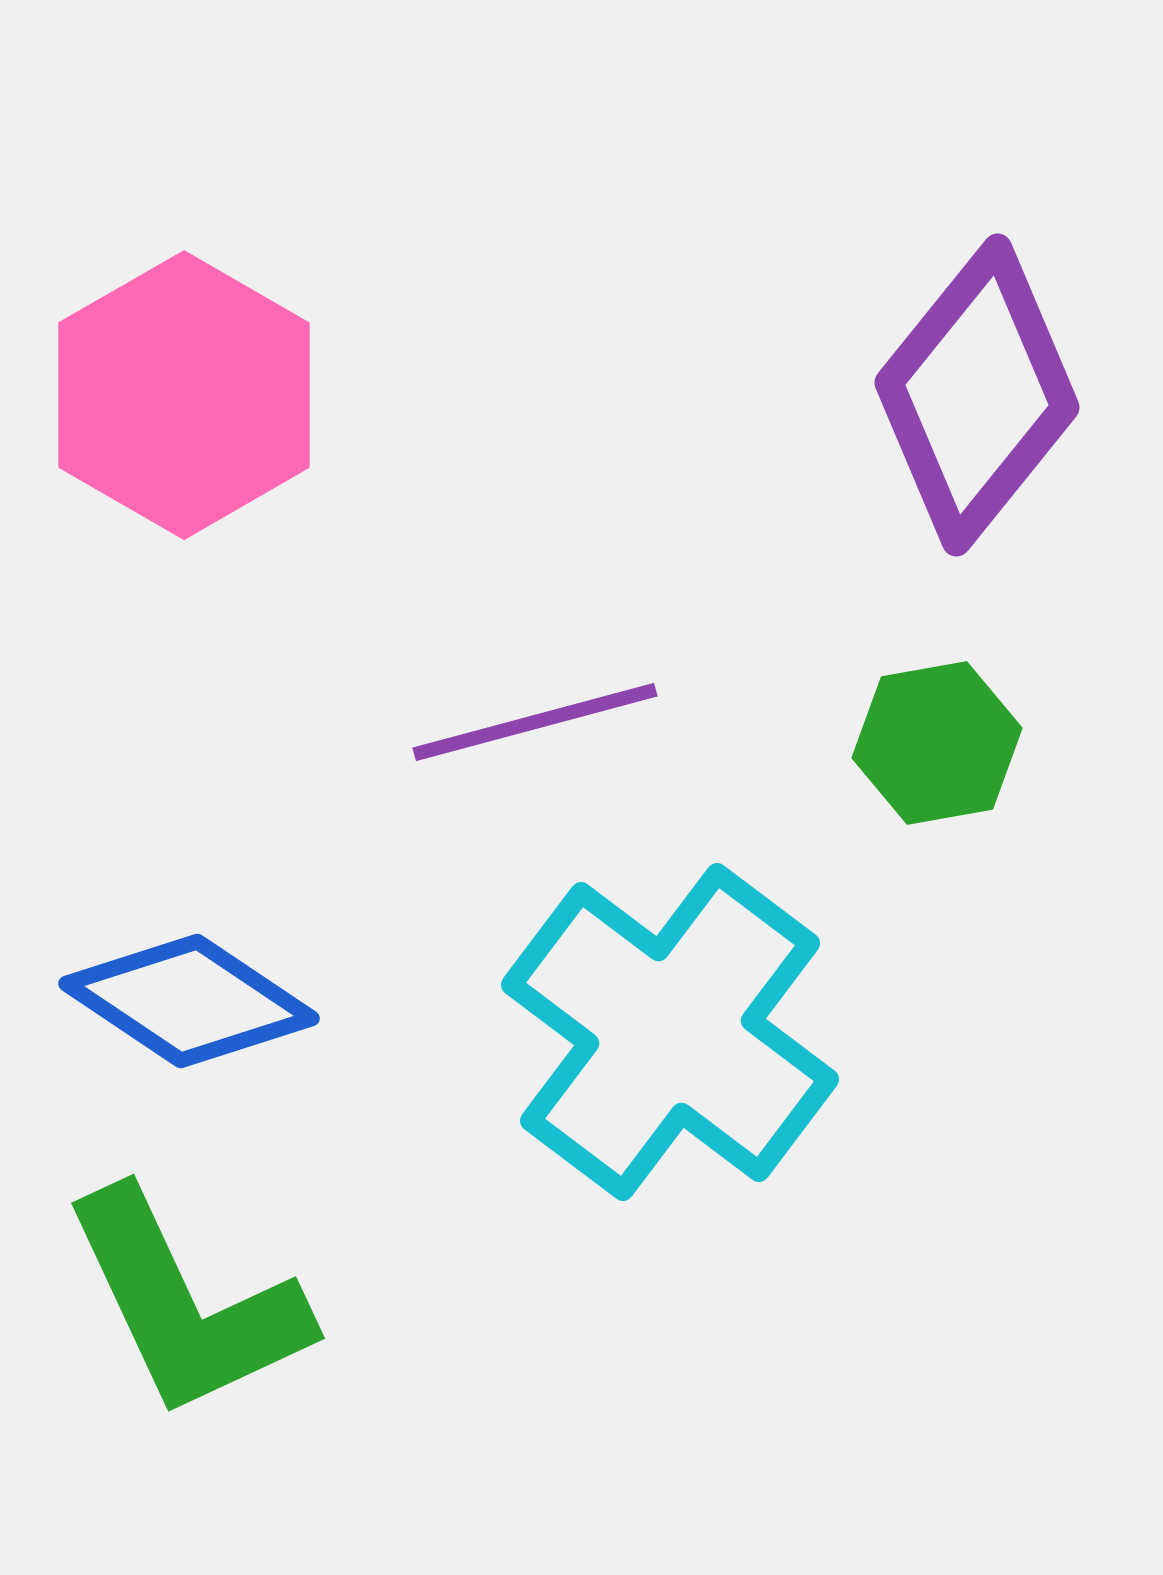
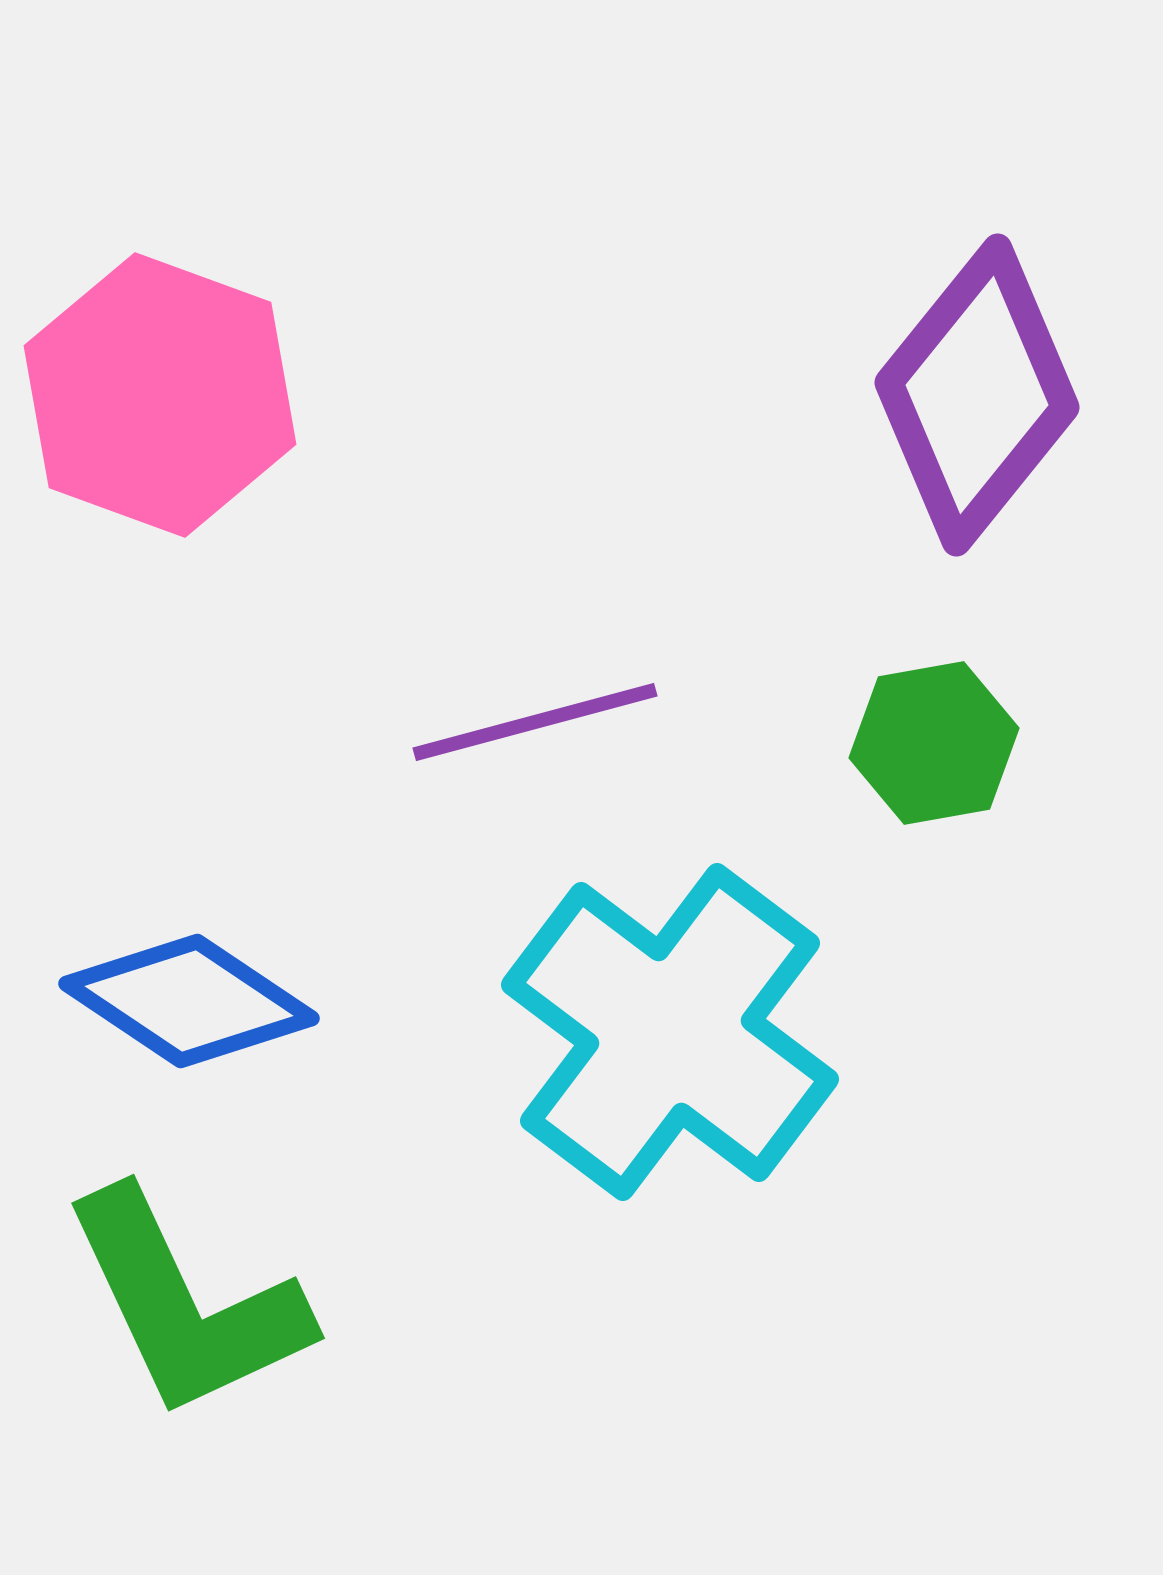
pink hexagon: moved 24 px left; rotated 10 degrees counterclockwise
green hexagon: moved 3 px left
